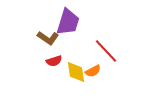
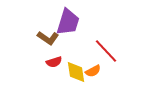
red semicircle: moved 1 px down
